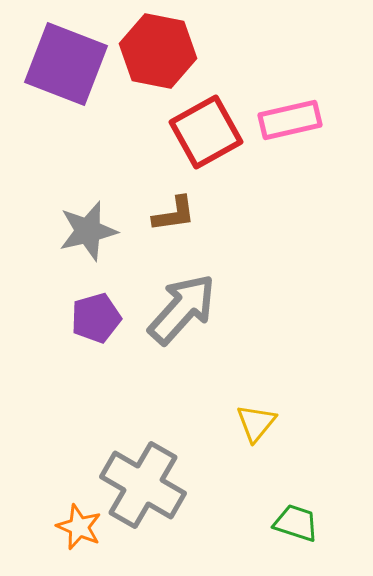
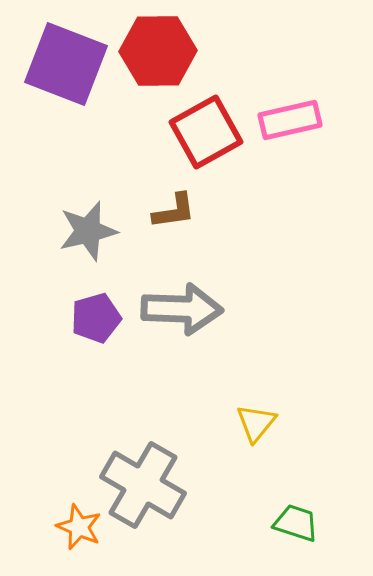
red hexagon: rotated 12 degrees counterclockwise
brown L-shape: moved 3 px up
gray arrow: rotated 50 degrees clockwise
